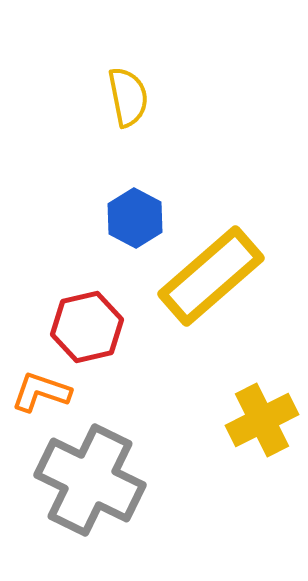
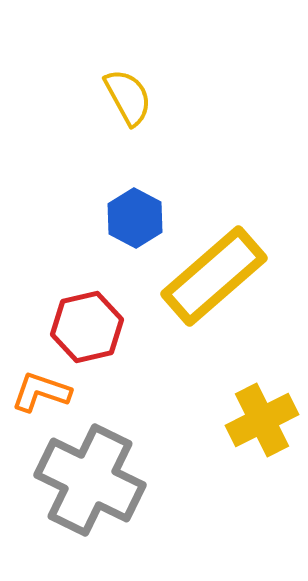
yellow semicircle: rotated 18 degrees counterclockwise
yellow rectangle: moved 3 px right
